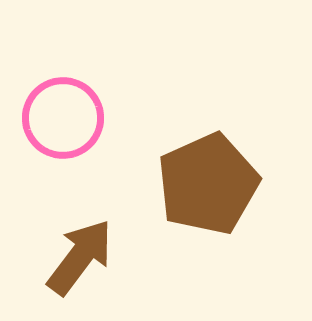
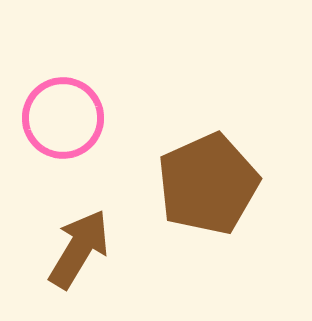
brown arrow: moved 1 px left, 8 px up; rotated 6 degrees counterclockwise
